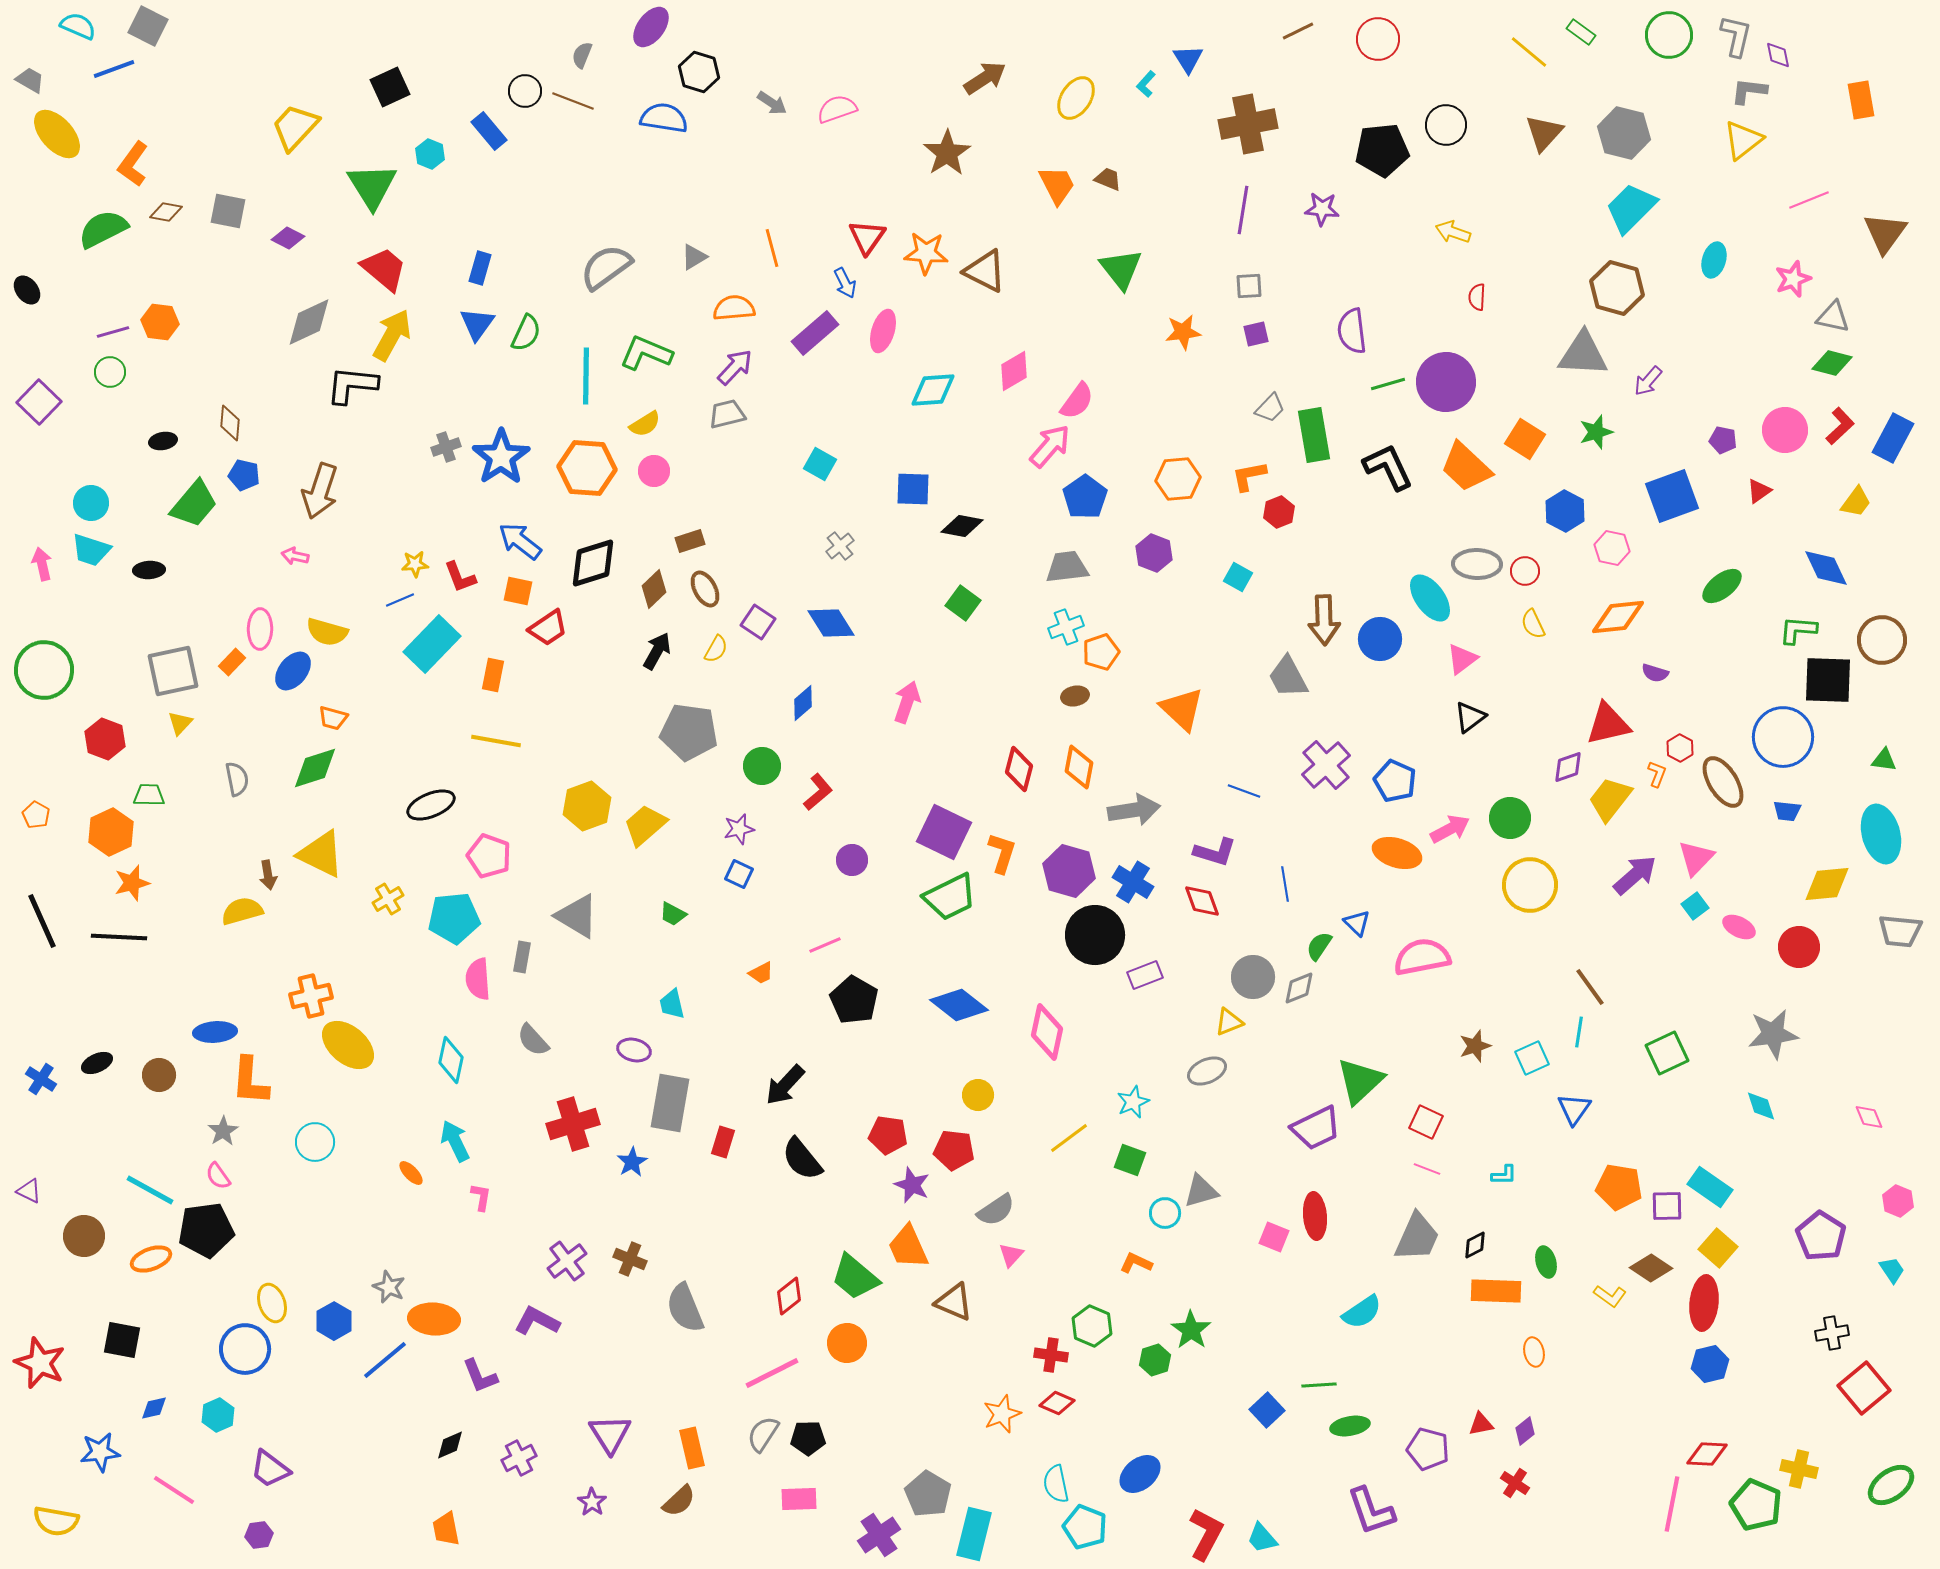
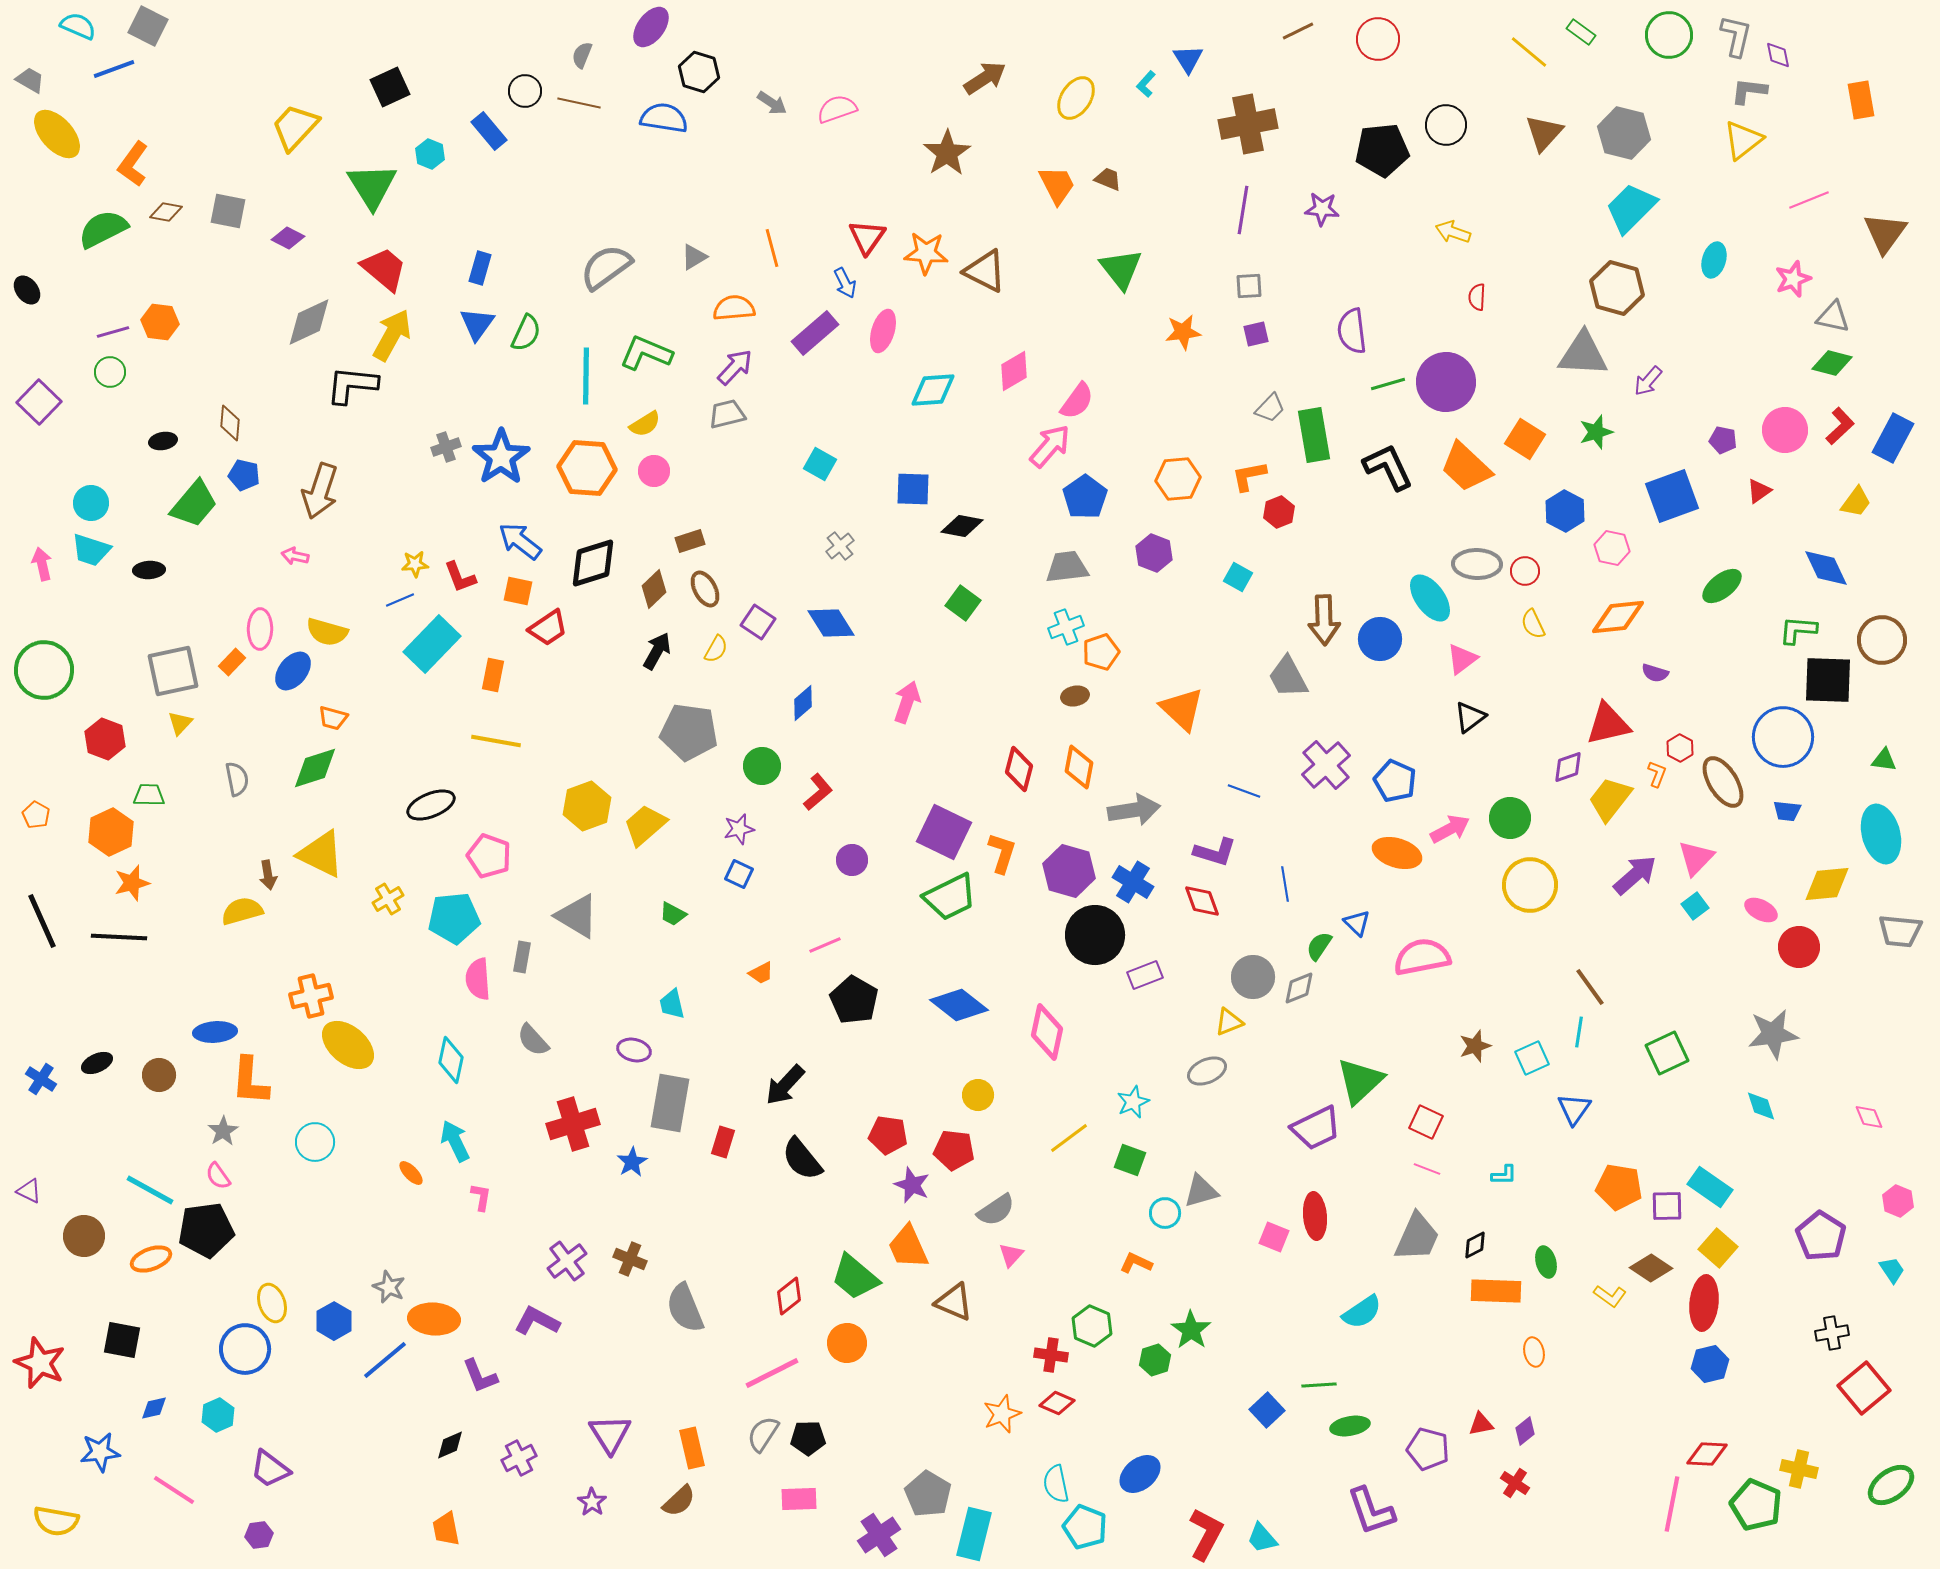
brown line at (573, 101): moved 6 px right, 2 px down; rotated 9 degrees counterclockwise
pink ellipse at (1739, 927): moved 22 px right, 17 px up
